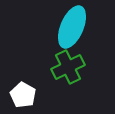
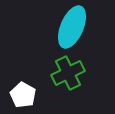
green cross: moved 6 px down
